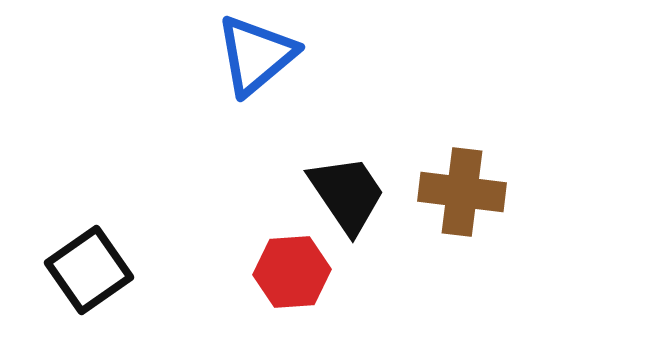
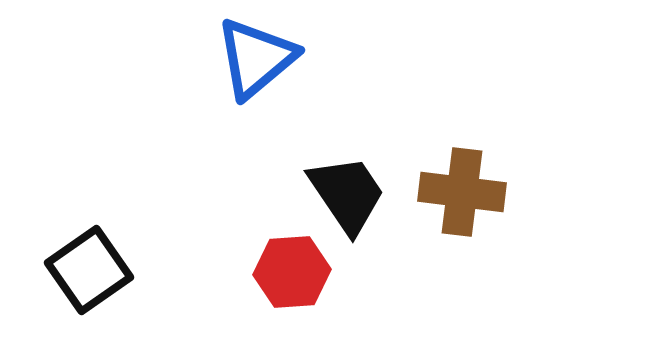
blue triangle: moved 3 px down
